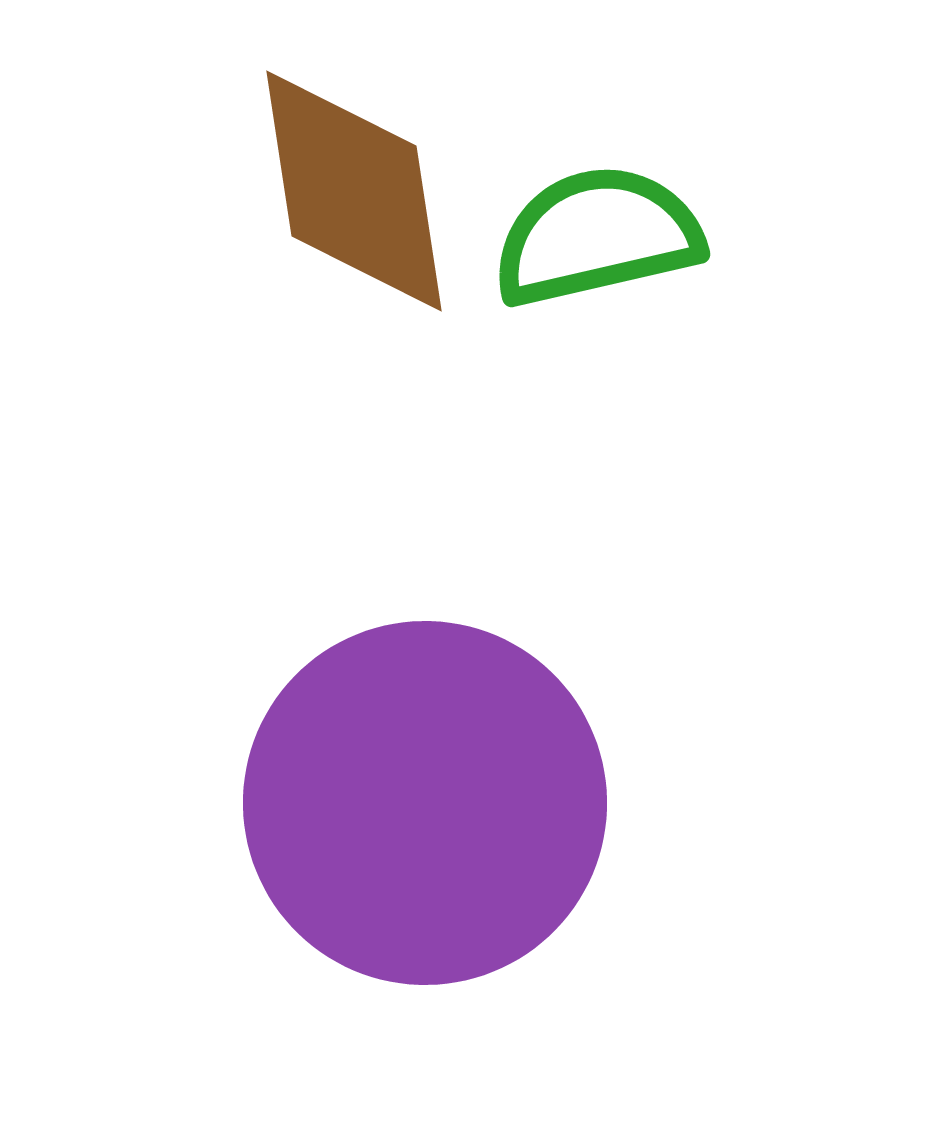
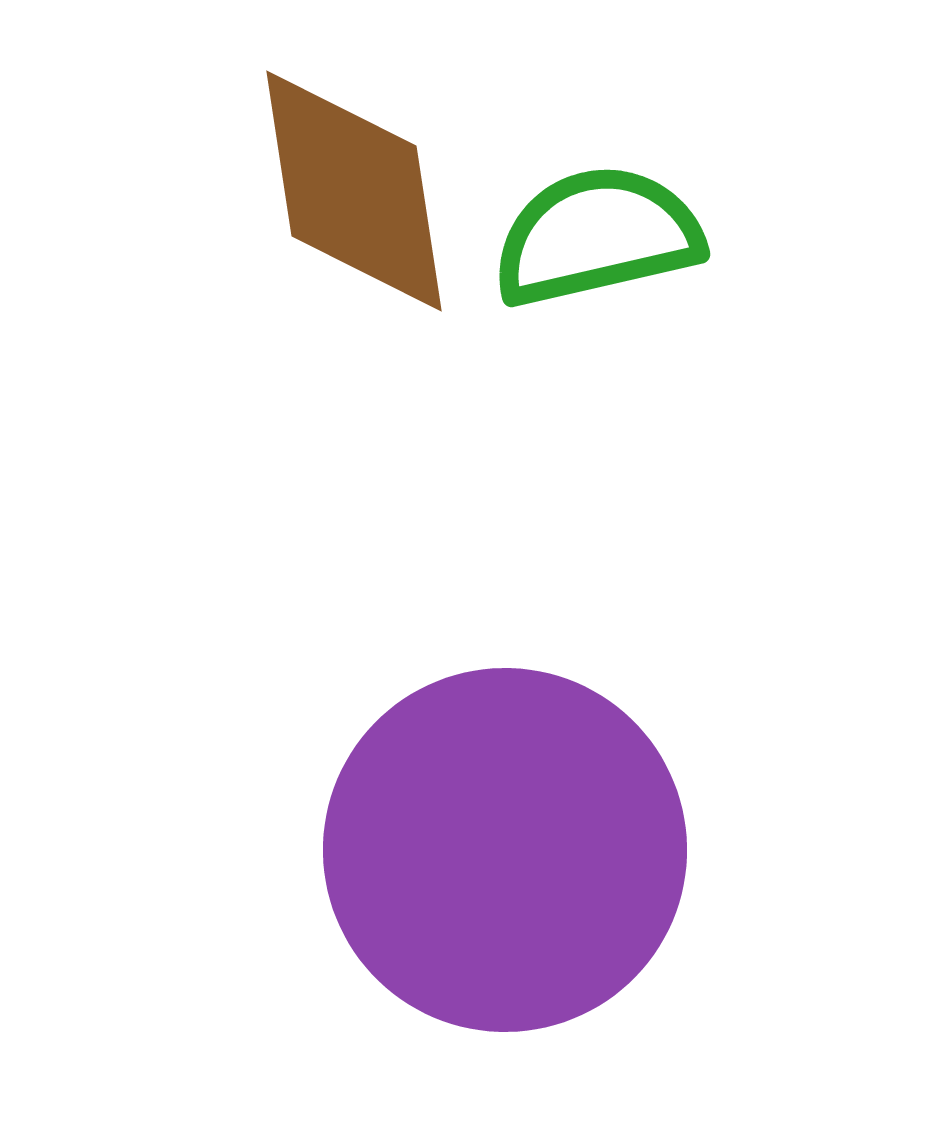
purple circle: moved 80 px right, 47 px down
